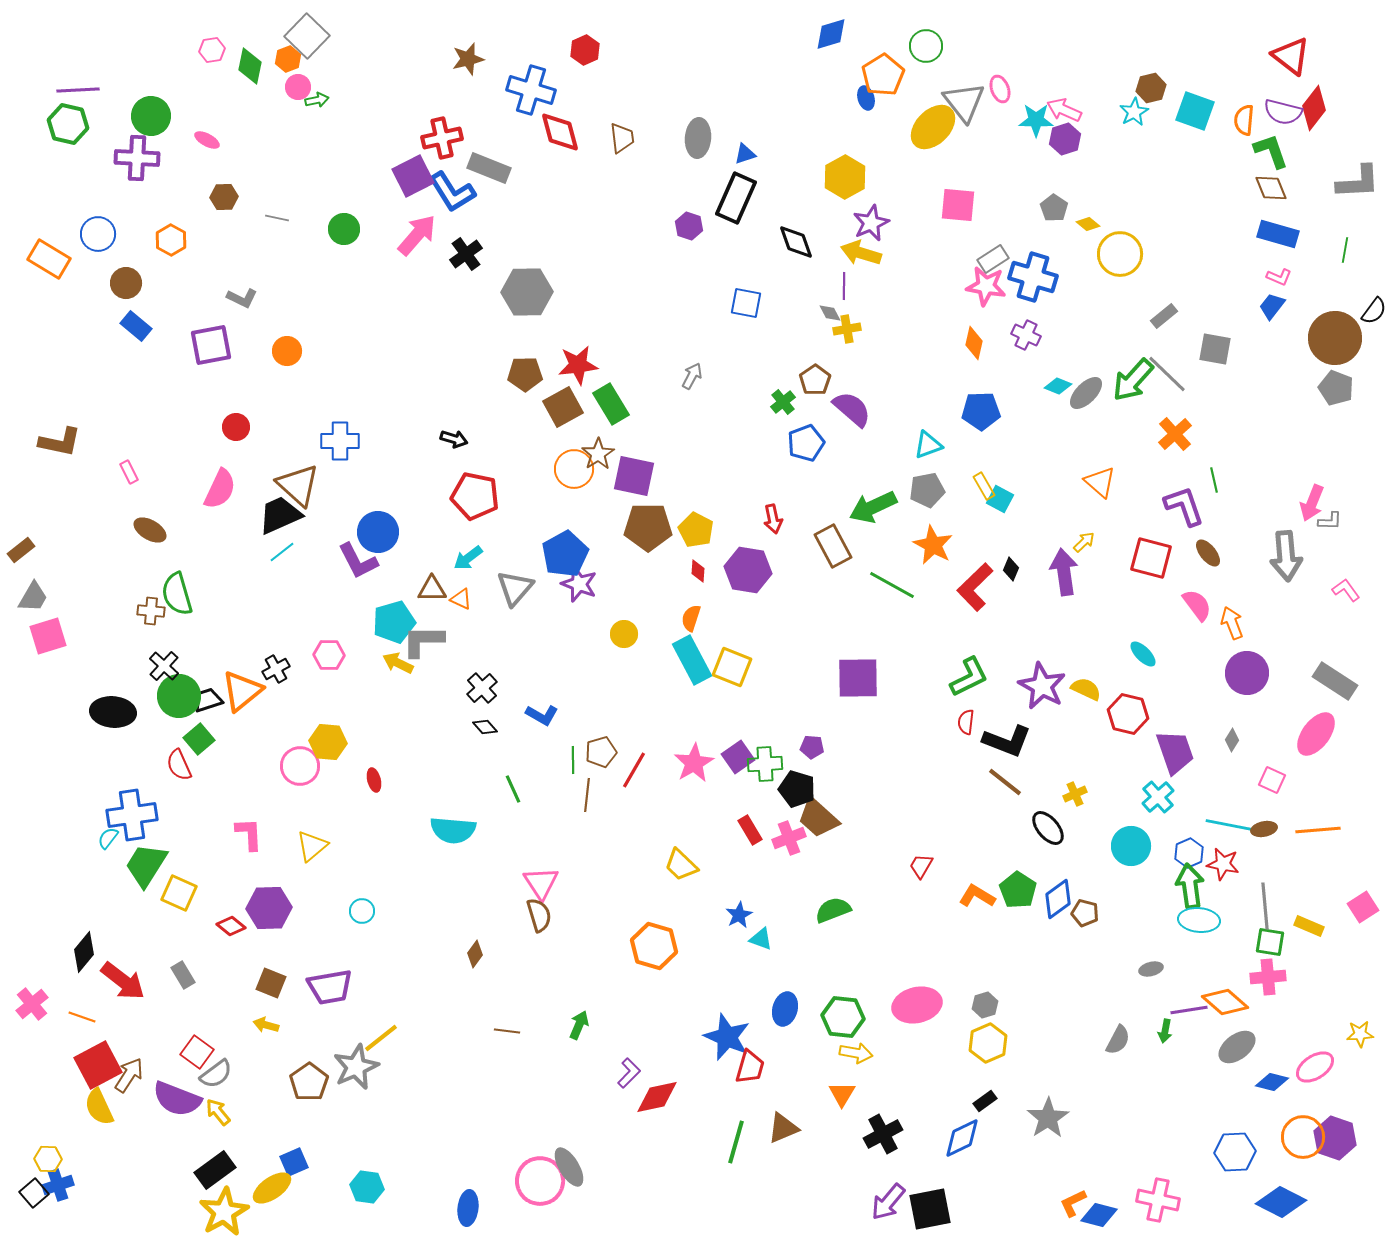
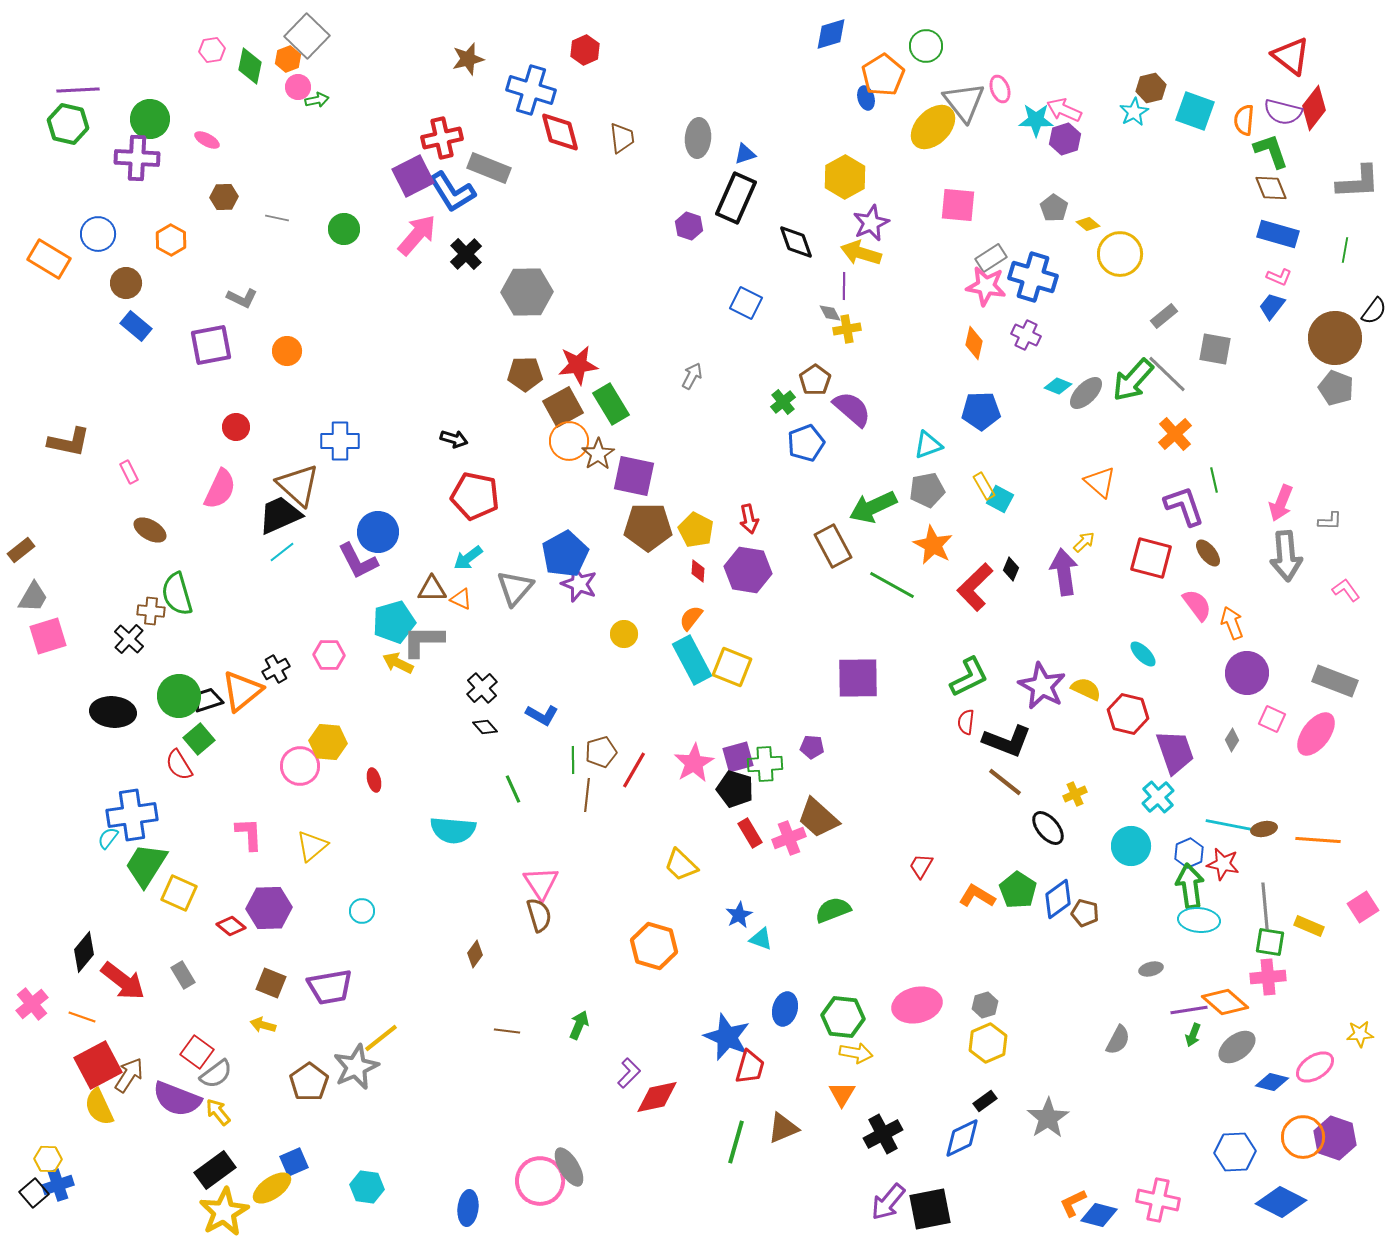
green circle at (151, 116): moved 1 px left, 3 px down
black cross at (466, 254): rotated 8 degrees counterclockwise
gray rectangle at (993, 259): moved 2 px left, 1 px up
blue square at (746, 303): rotated 16 degrees clockwise
brown L-shape at (60, 442): moved 9 px right
orange circle at (574, 469): moved 5 px left, 28 px up
pink arrow at (1312, 503): moved 31 px left
red arrow at (773, 519): moved 24 px left
orange semicircle at (691, 618): rotated 20 degrees clockwise
black cross at (164, 666): moved 35 px left, 27 px up
gray rectangle at (1335, 681): rotated 12 degrees counterclockwise
purple square at (738, 757): rotated 20 degrees clockwise
red semicircle at (179, 765): rotated 8 degrees counterclockwise
pink square at (1272, 780): moved 61 px up
black pentagon at (797, 789): moved 62 px left
red rectangle at (750, 830): moved 3 px down
orange line at (1318, 830): moved 10 px down; rotated 9 degrees clockwise
yellow arrow at (266, 1025): moved 3 px left
green arrow at (1165, 1031): moved 28 px right, 4 px down; rotated 10 degrees clockwise
